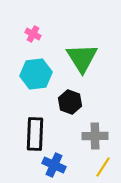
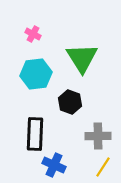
gray cross: moved 3 px right
